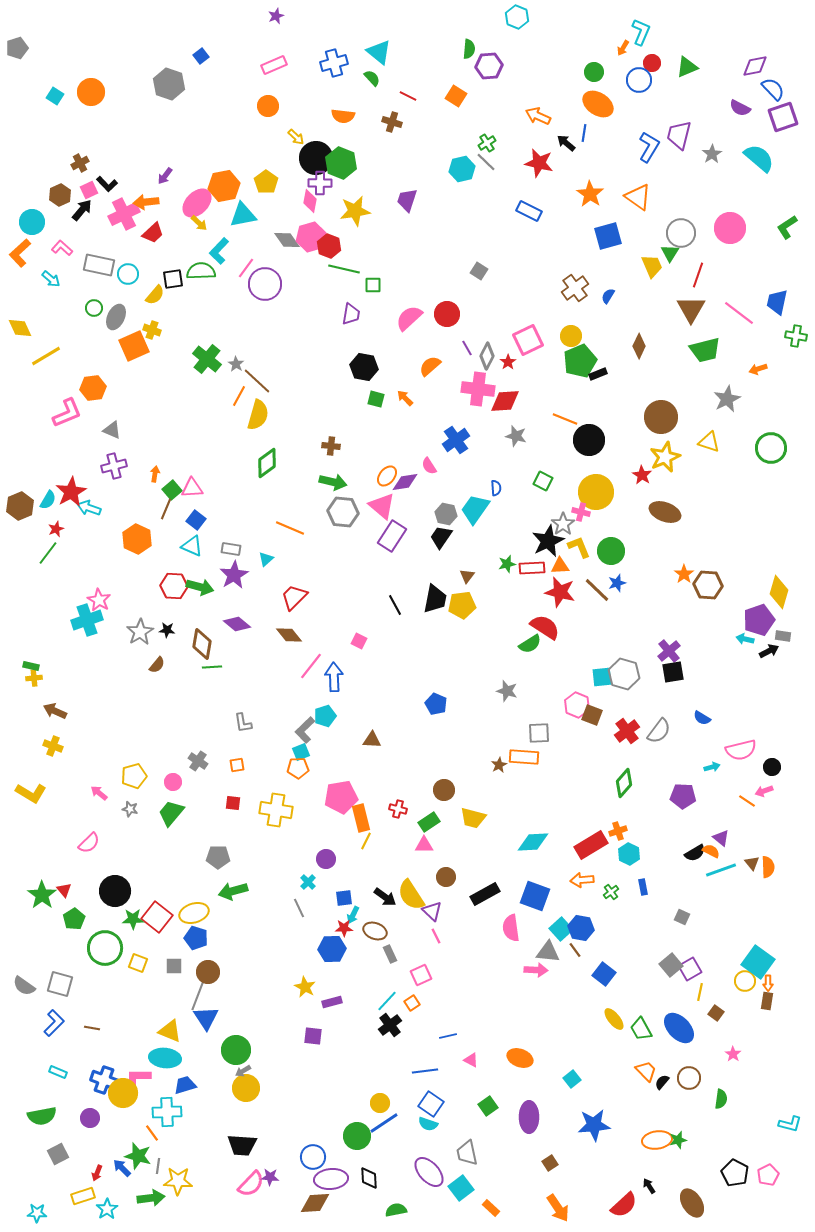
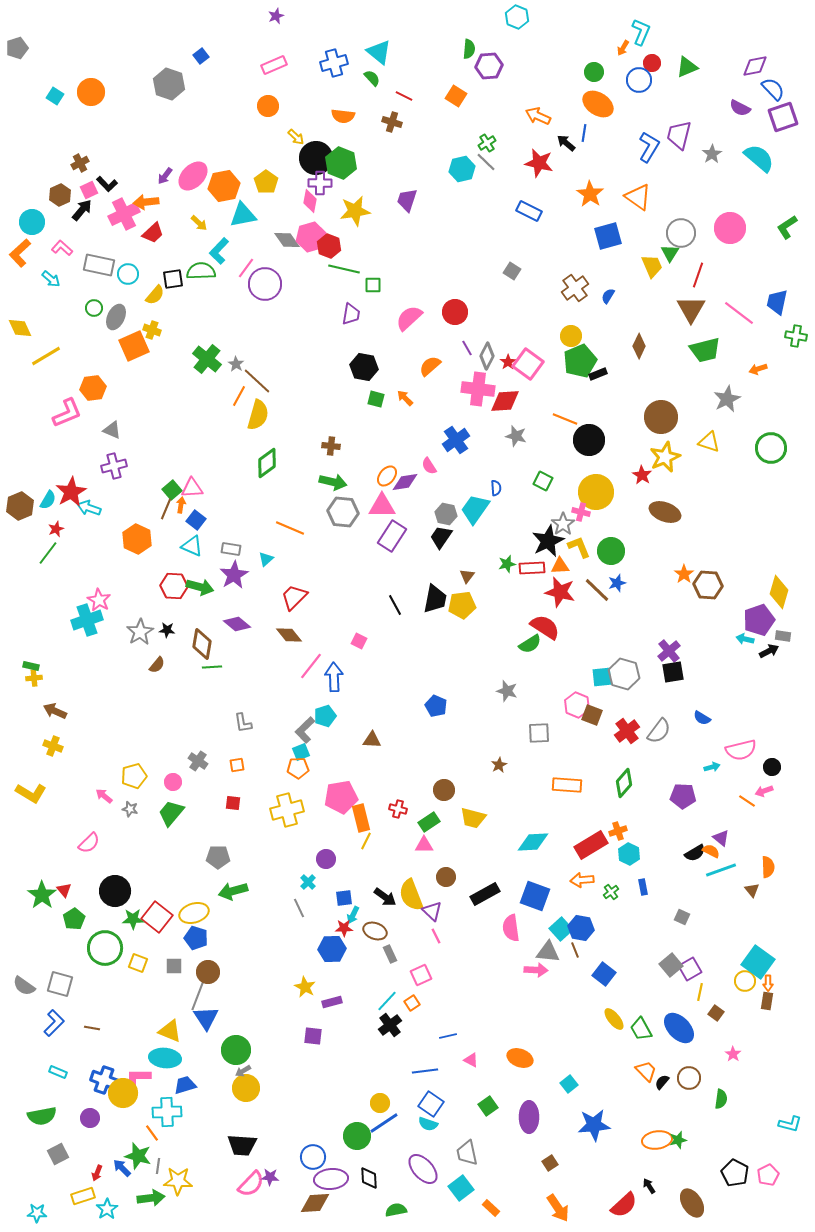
red line at (408, 96): moved 4 px left
pink ellipse at (197, 203): moved 4 px left, 27 px up
gray square at (479, 271): moved 33 px right
red circle at (447, 314): moved 8 px right, 2 px up
pink square at (528, 340): moved 24 px down; rotated 28 degrees counterclockwise
orange arrow at (155, 474): moved 26 px right, 31 px down
pink triangle at (382, 506): rotated 40 degrees counterclockwise
blue pentagon at (436, 704): moved 2 px down
orange rectangle at (524, 757): moved 43 px right, 28 px down
pink arrow at (99, 793): moved 5 px right, 3 px down
yellow cross at (276, 810): moved 11 px right; rotated 24 degrees counterclockwise
brown triangle at (752, 863): moved 27 px down
yellow semicircle at (411, 895): rotated 12 degrees clockwise
brown line at (575, 950): rotated 14 degrees clockwise
cyan square at (572, 1079): moved 3 px left, 5 px down
purple ellipse at (429, 1172): moved 6 px left, 3 px up
